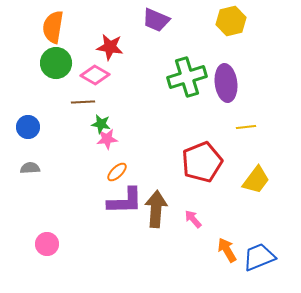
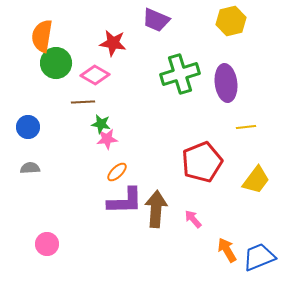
orange semicircle: moved 11 px left, 9 px down
red star: moved 3 px right, 4 px up
green cross: moved 7 px left, 3 px up
